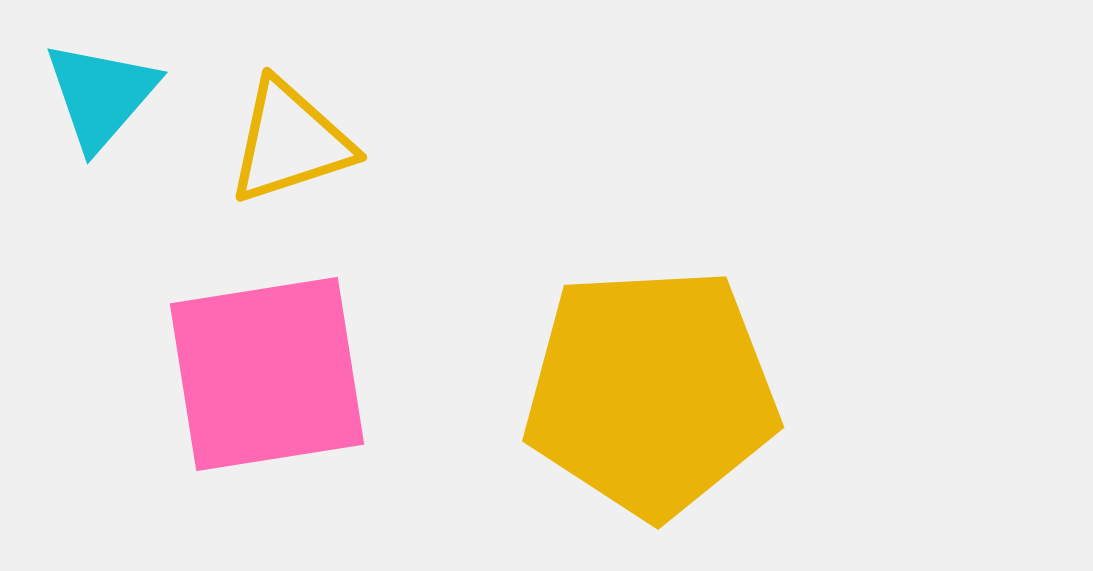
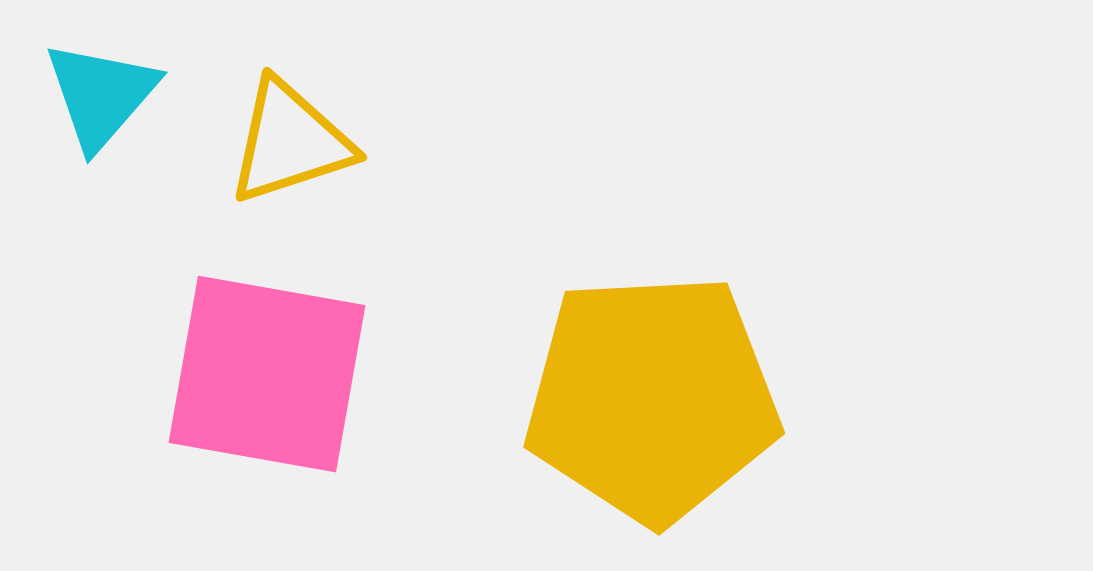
pink square: rotated 19 degrees clockwise
yellow pentagon: moved 1 px right, 6 px down
